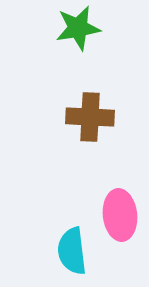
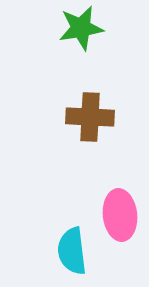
green star: moved 3 px right
